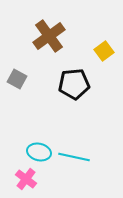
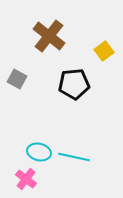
brown cross: rotated 16 degrees counterclockwise
